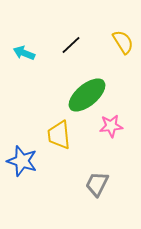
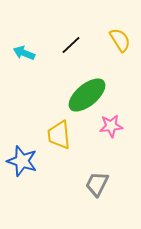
yellow semicircle: moved 3 px left, 2 px up
